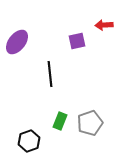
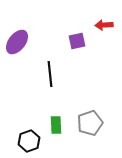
green rectangle: moved 4 px left, 4 px down; rotated 24 degrees counterclockwise
